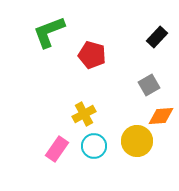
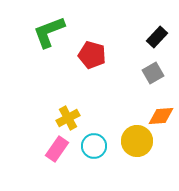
gray square: moved 4 px right, 12 px up
yellow cross: moved 16 px left, 4 px down
